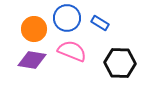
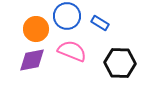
blue circle: moved 2 px up
orange circle: moved 2 px right
purple diamond: rotated 20 degrees counterclockwise
